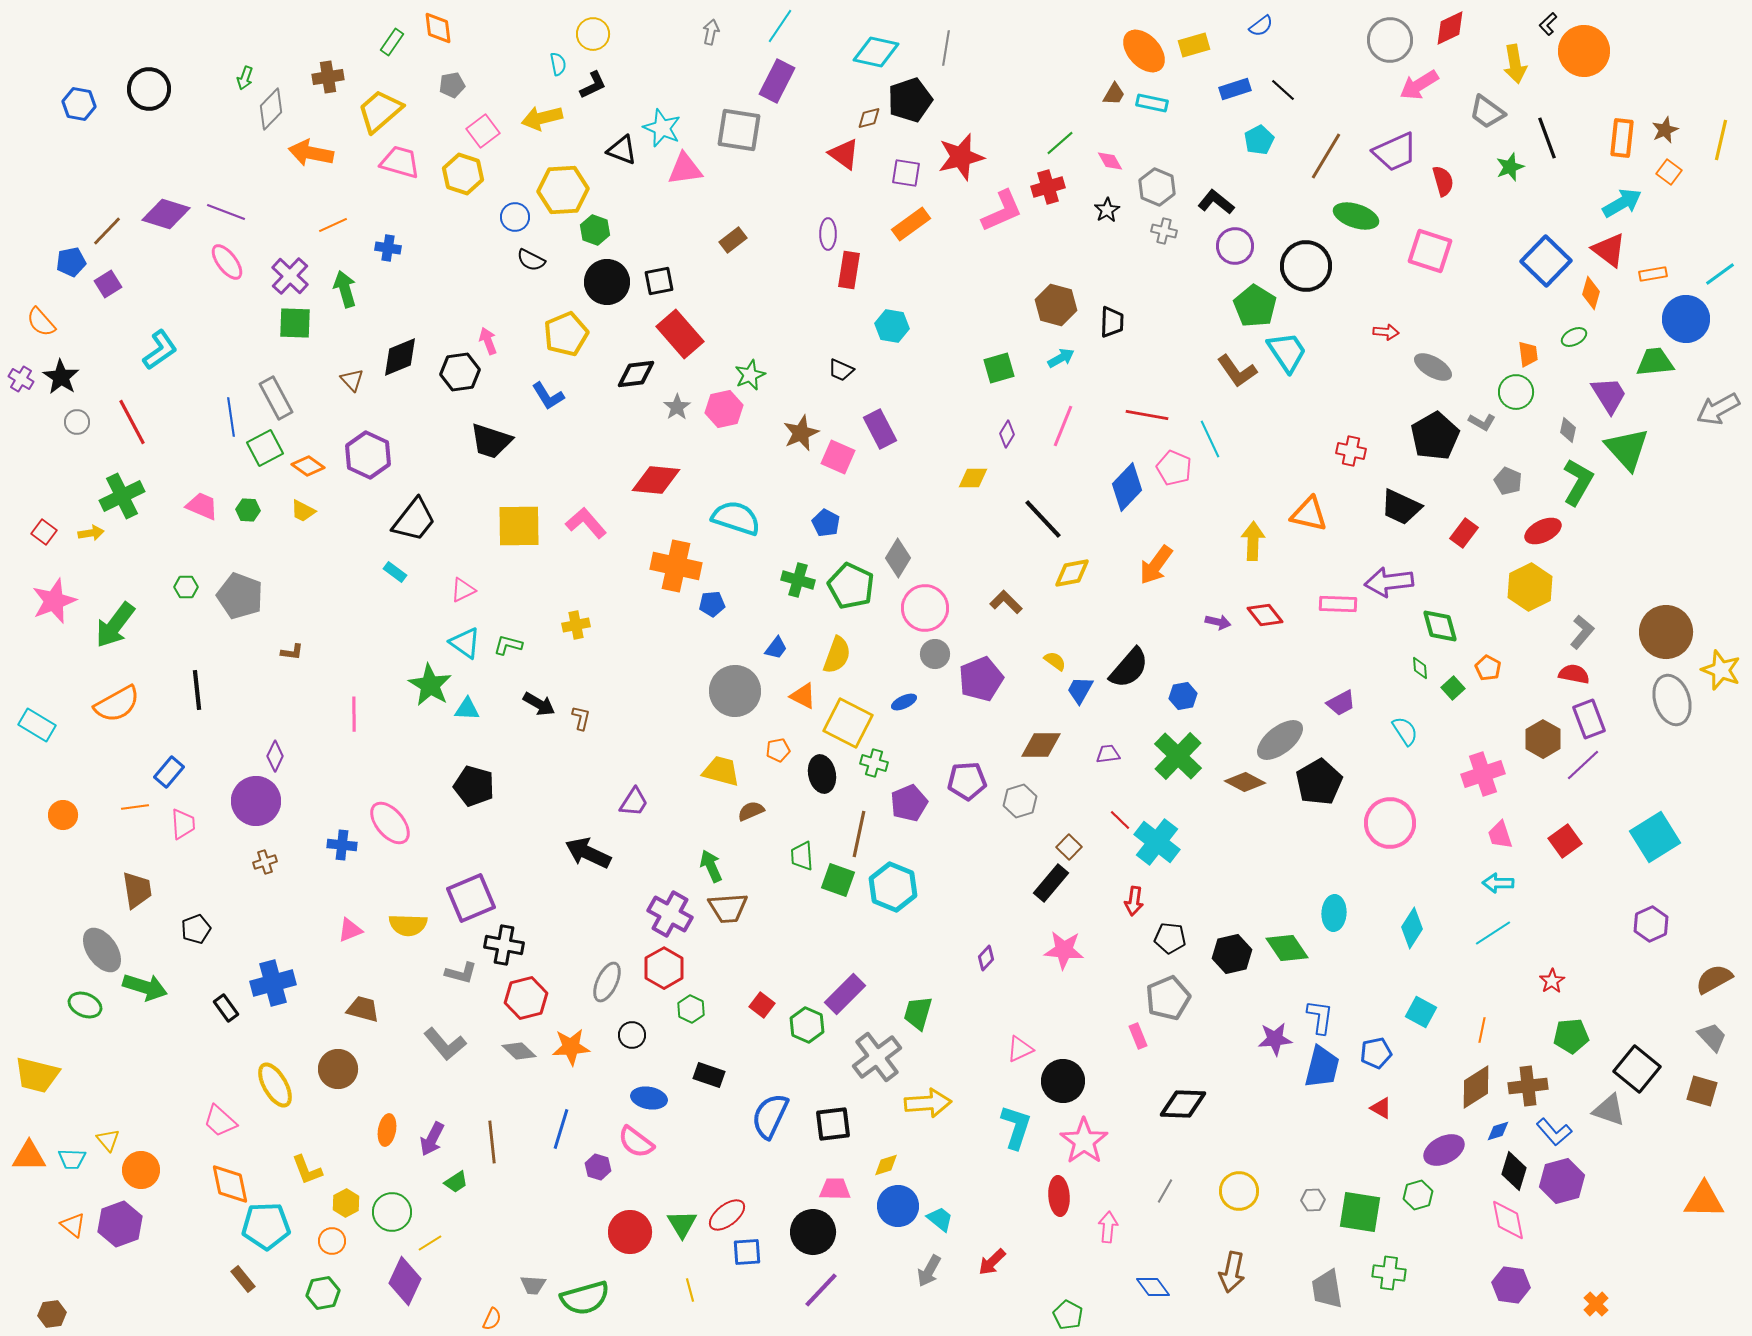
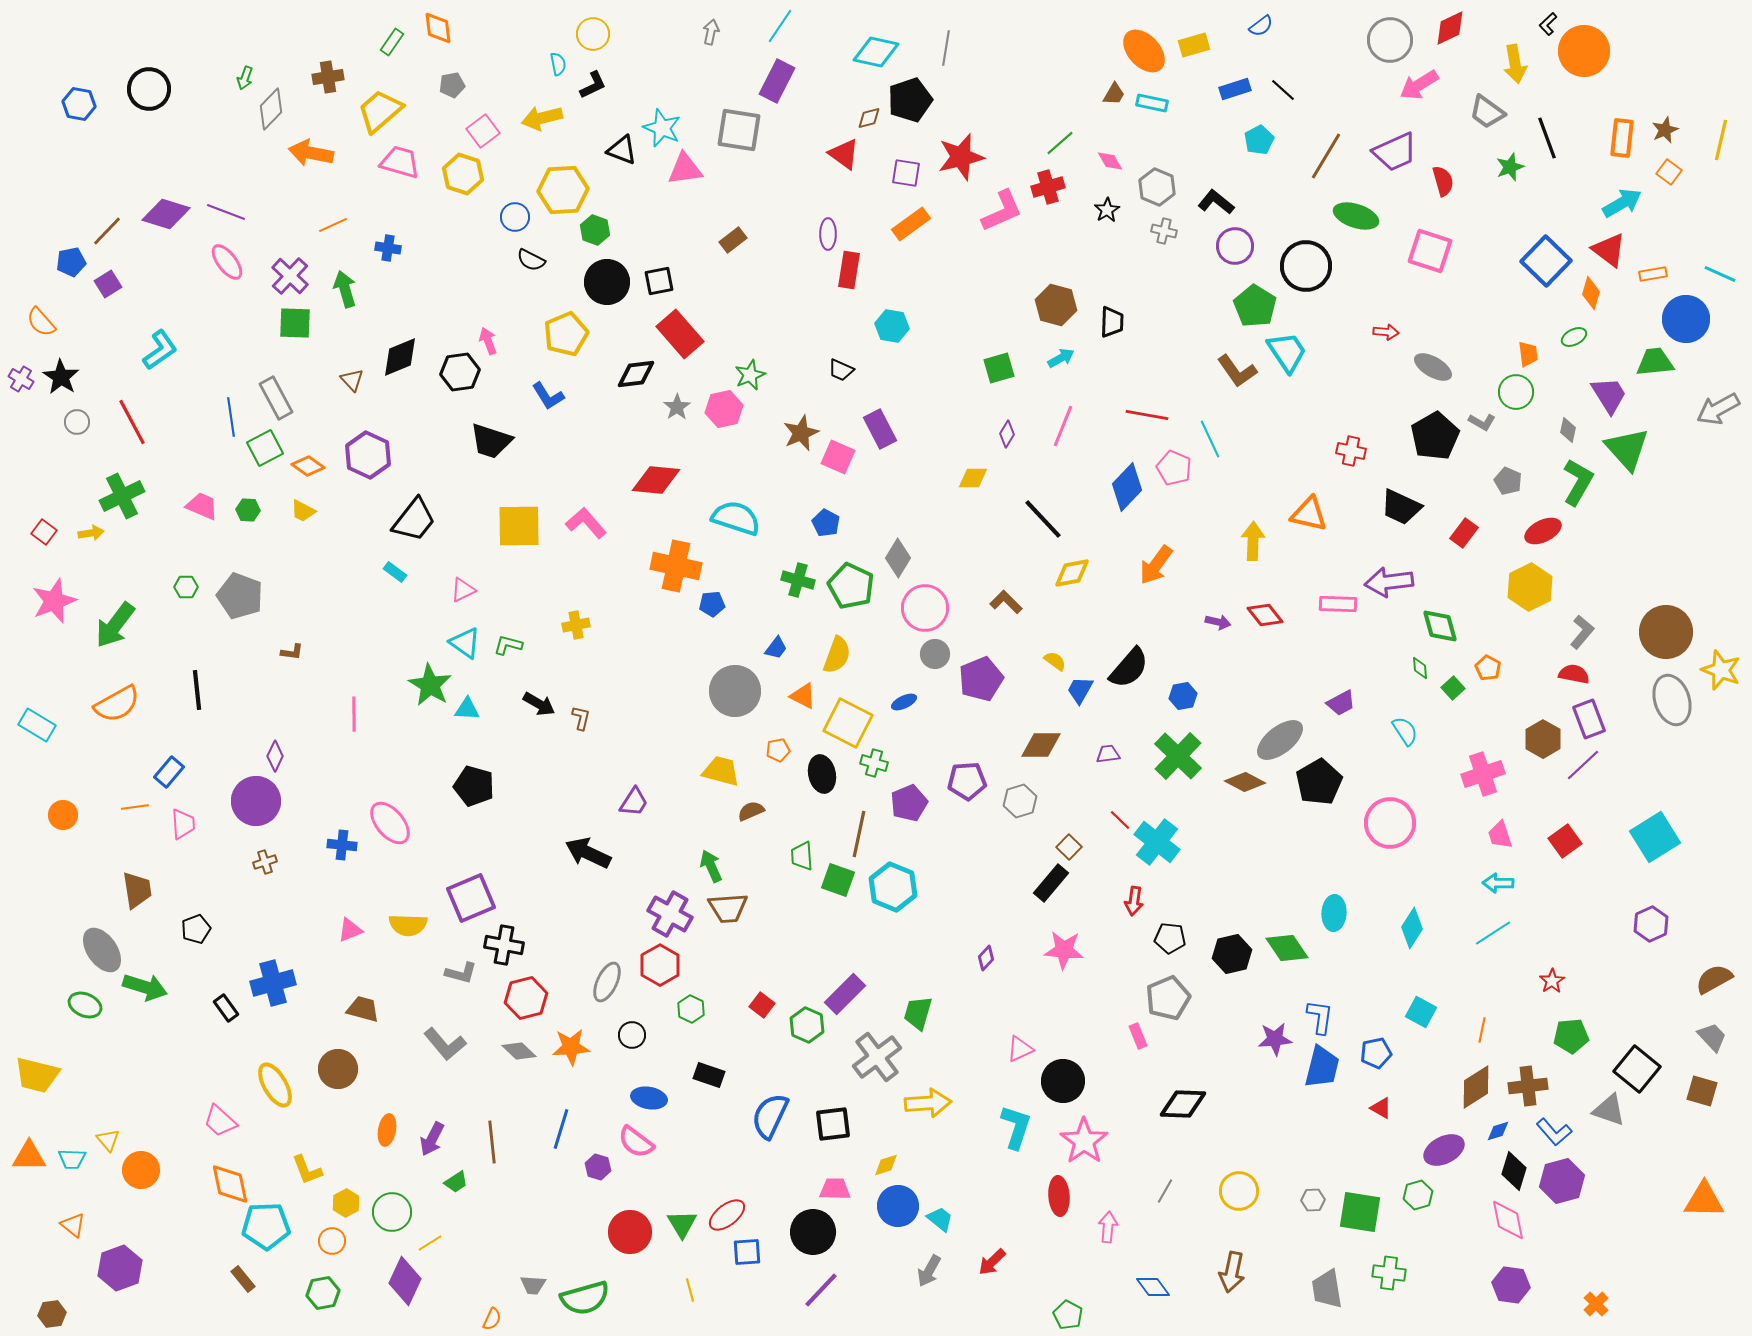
cyan line at (1720, 274): rotated 60 degrees clockwise
red hexagon at (664, 968): moved 4 px left, 3 px up
purple hexagon at (120, 1224): moved 44 px down
